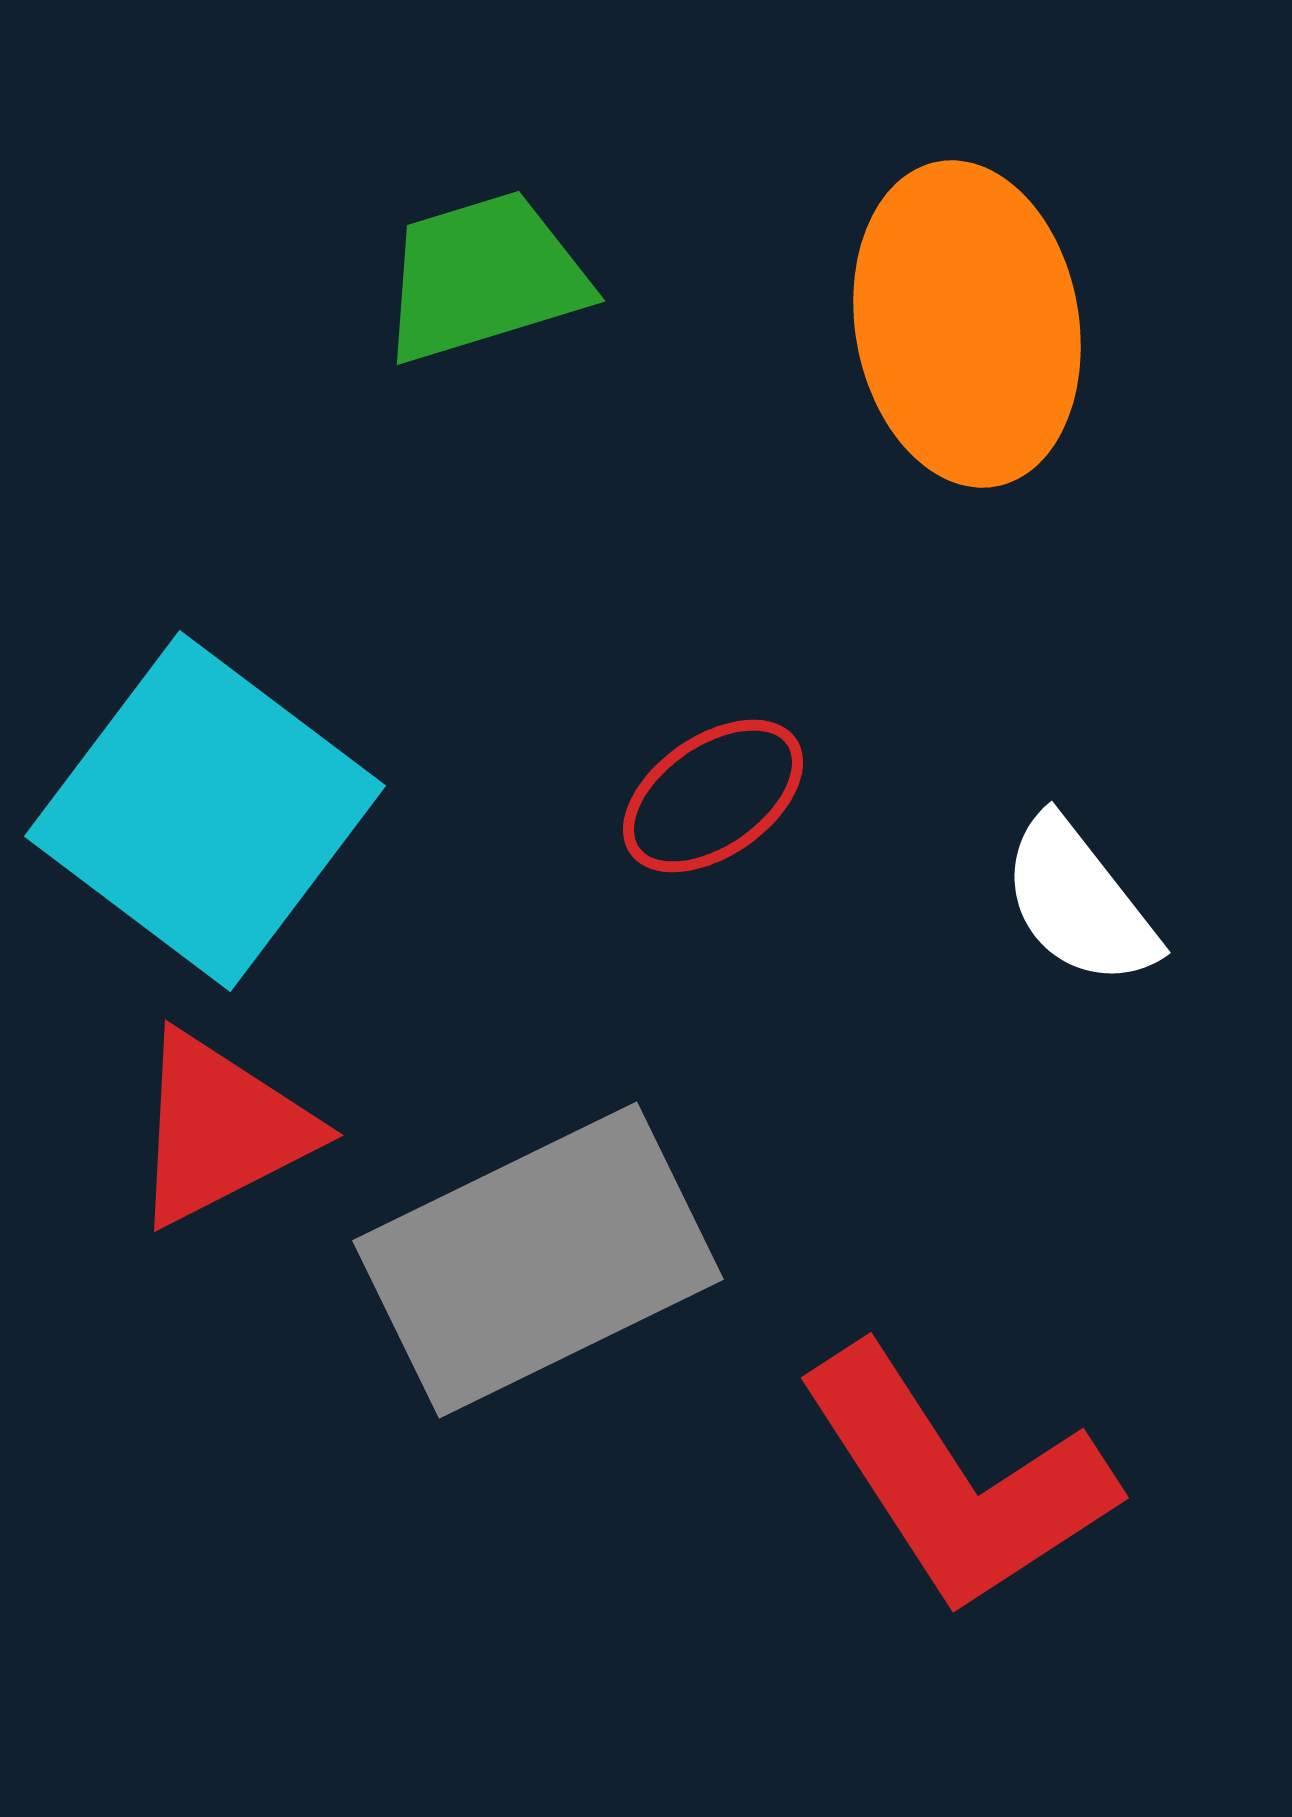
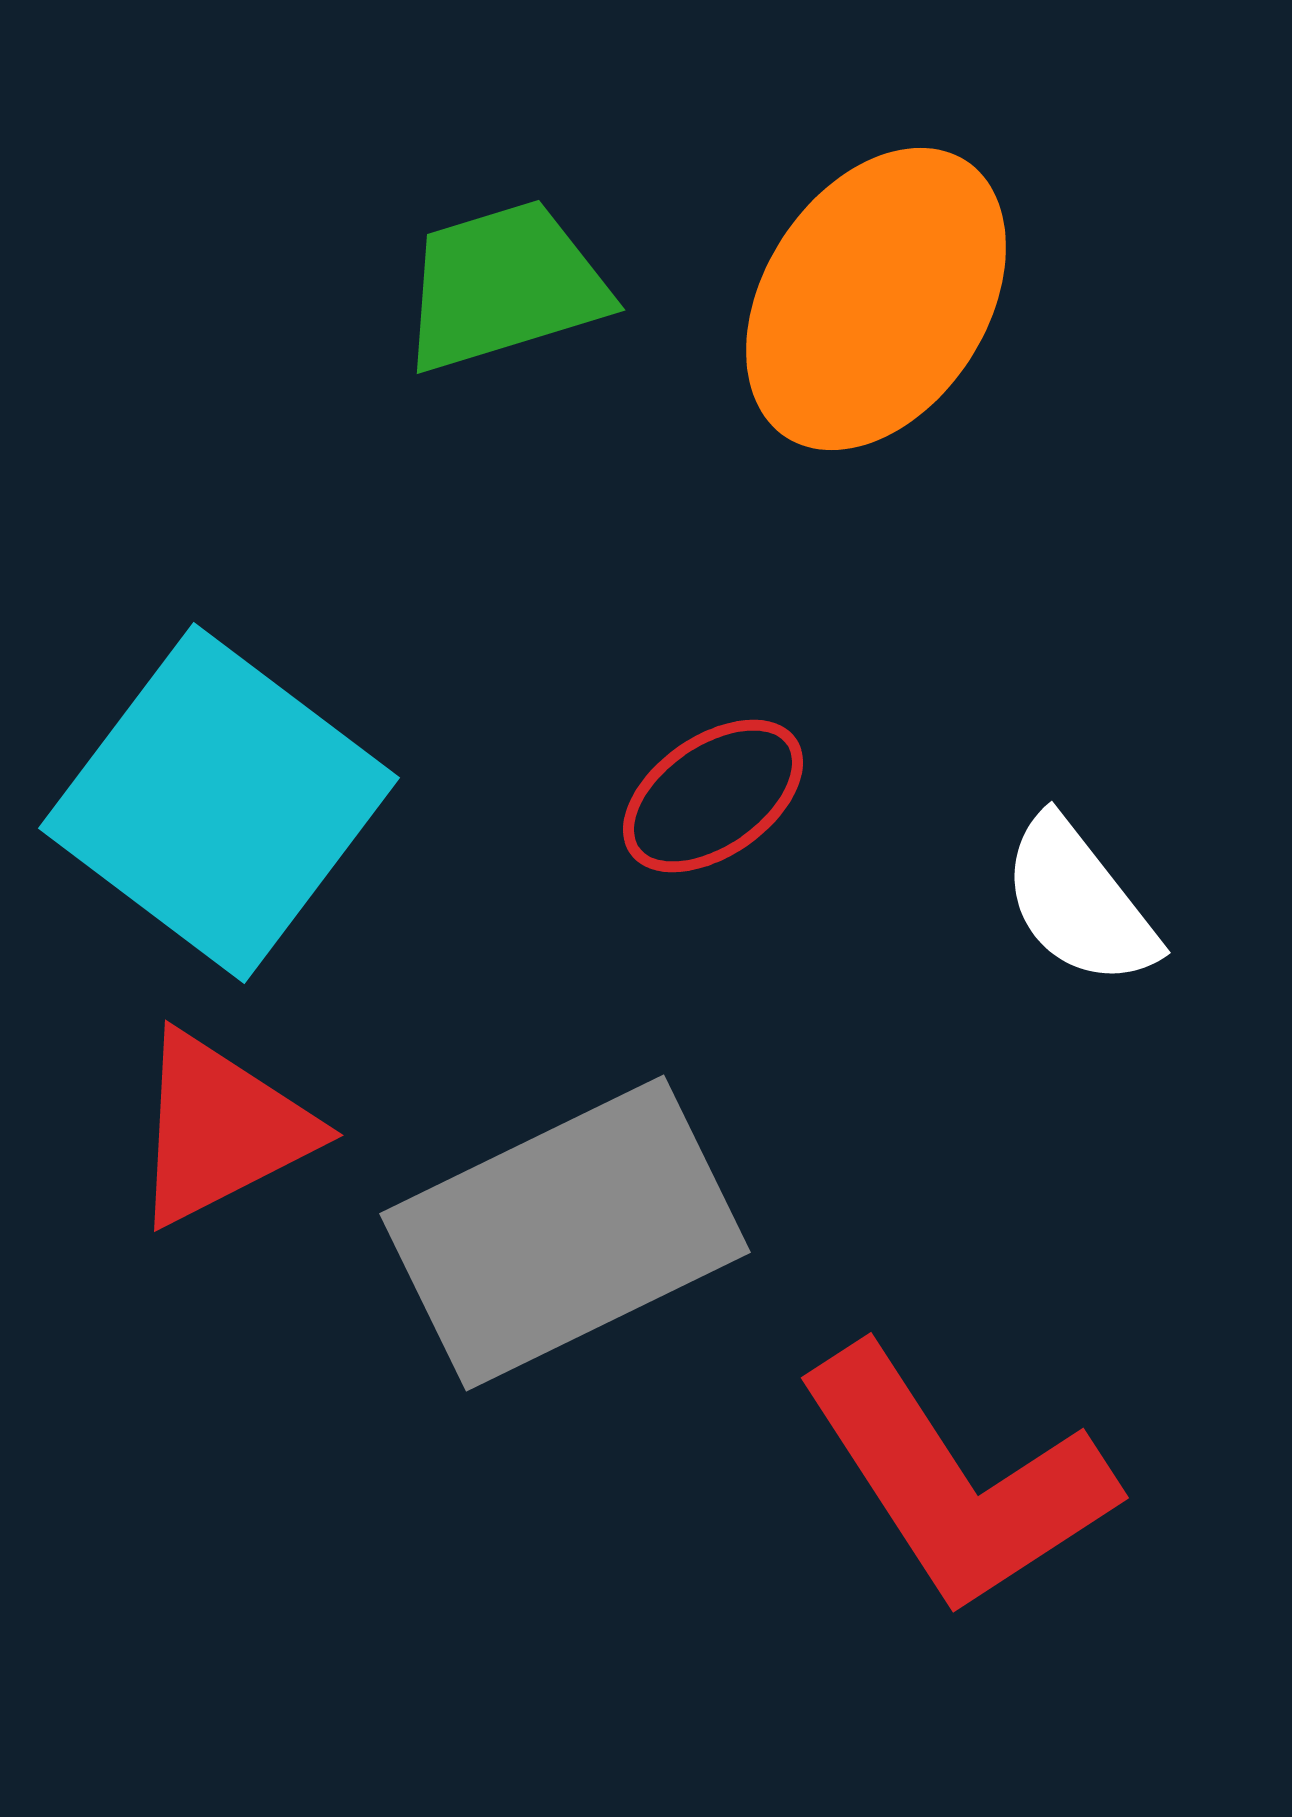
green trapezoid: moved 20 px right, 9 px down
orange ellipse: moved 91 px left, 25 px up; rotated 43 degrees clockwise
cyan square: moved 14 px right, 8 px up
gray rectangle: moved 27 px right, 27 px up
